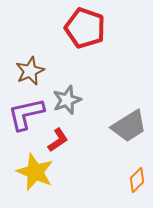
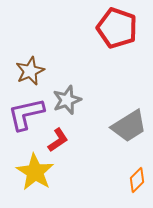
red pentagon: moved 32 px right
yellow star: rotated 9 degrees clockwise
